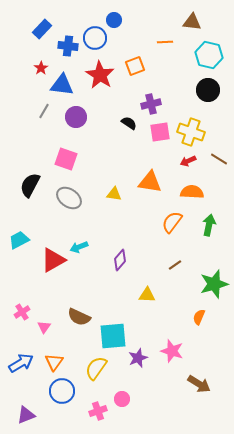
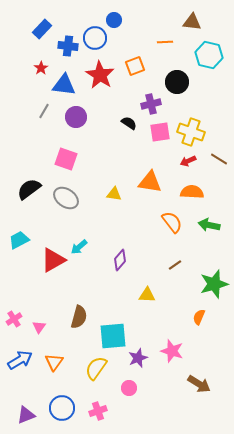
blue triangle at (62, 85): moved 2 px right
black circle at (208, 90): moved 31 px left, 8 px up
black semicircle at (30, 185): moved 1 px left, 4 px down; rotated 25 degrees clockwise
gray ellipse at (69, 198): moved 3 px left
orange semicircle at (172, 222): rotated 105 degrees clockwise
green arrow at (209, 225): rotated 90 degrees counterclockwise
cyan arrow at (79, 247): rotated 18 degrees counterclockwise
pink cross at (22, 312): moved 8 px left, 7 px down
brown semicircle at (79, 317): rotated 100 degrees counterclockwise
pink triangle at (44, 327): moved 5 px left
blue arrow at (21, 363): moved 1 px left, 3 px up
blue circle at (62, 391): moved 17 px down
pink circle at (122, 399): moved 7 px right, 11 px up
